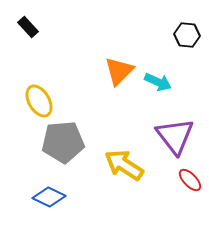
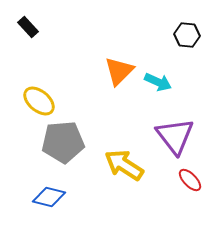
yellow ellipse: rotated 20 degrees counterclockwise
blue diamond: rotated 12 degrees counterclockwise
